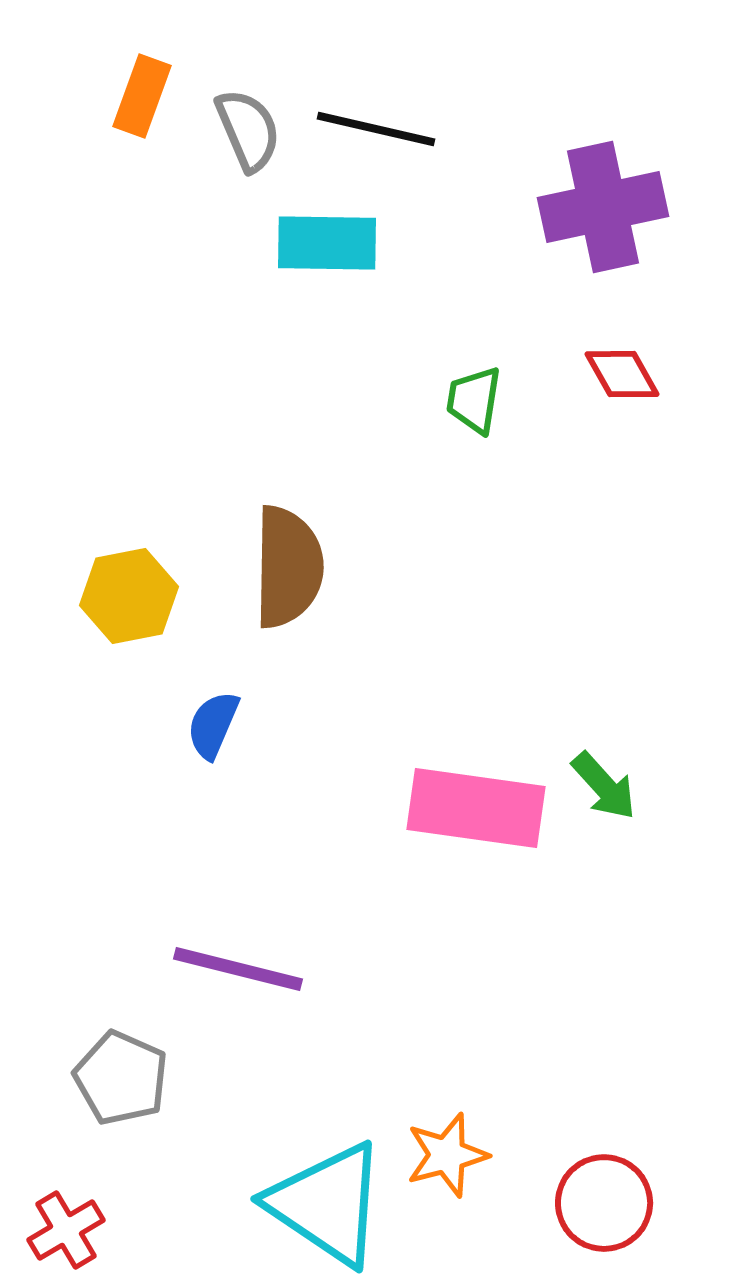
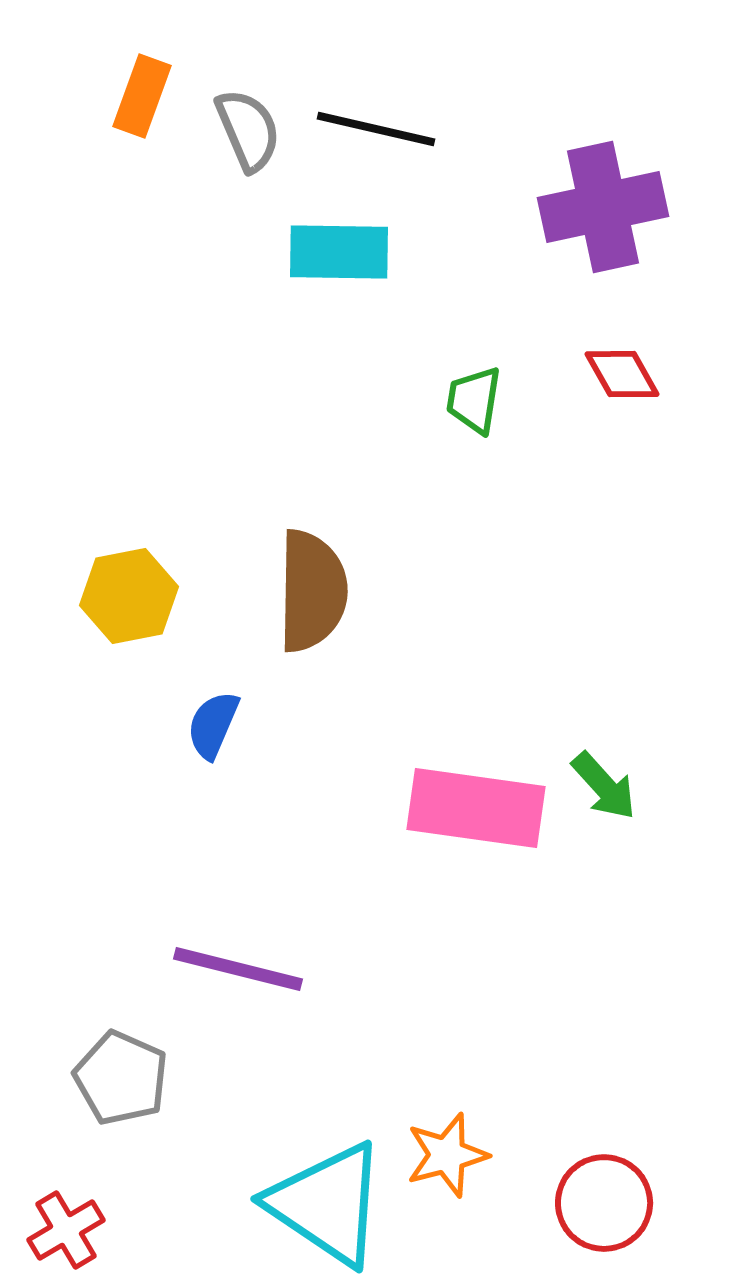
cyan rectangle: moved 12 px right, 9 px down
brown semicircle: moved 24 px right, 24 px down
